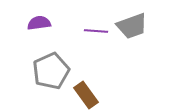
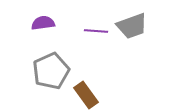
purple semicircle: moved 4 px right
